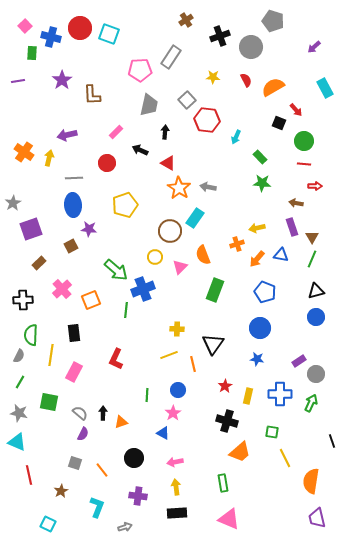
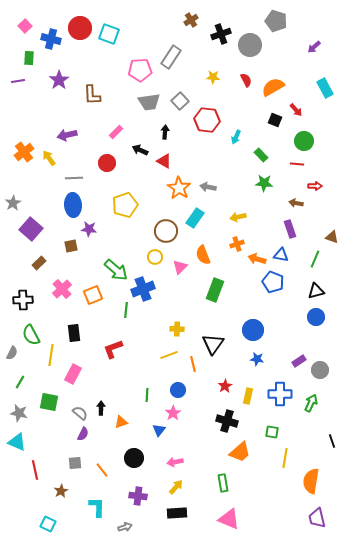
brown cross at (186, 20): moved 5 px right
gray pentagon at (273, 21): moved 3 px right
black cross at (220, 36): moved 1 px right, 2 px up
blue cross at (51, 37): moved 2 px down
gray circle at (251, 47): moved 1 px left, 2 px up
green rectangle at (32, 53): moved 3 px left, 5 px down
purple star at (62, 80): moved 3 px left
gray square at (187, 100): moved 7 px left, 1 px down
gray trapezoid at (149, 105): moved 3 px up; rotated 70 degrees clockwise
black square at (279, 123): moved 4 px left, 3 px up
orange cross at (24, 152): rotated 18 degrees clockwise
green rectangle at (260, 157): moved 1 px right, 2 px up
yellow arrow at (49, 158): rotated 49 degrees counterclockwise
red triangle at (168, 163): moved 4 px left, 2 px up
red line at (304, 164): moved 7 px left
green star at (262, 183): moved 2 px right
purple rectangle at (292, 227): moved 2 px left, 2 px down
yellow arrow at (257, 228): moved 19 px left, 11 px up
purple square at (31, 229): rotated 30 degrees counterclockwise
brown circle at (170, 231): moved 4 px left
brown triangle at (312, 237): moved 20 px right; rotated 40 degrees counterclockwise
brown square at (71, 246): rotated 16 degrees clockwise
orange arrow at (257, 259): rotated 66 degrees clockwise
green line at (312, 259): moved 3 px right
blue pentagon at (265, 292): moved 8 px right, 10 px up
orange square at (91, 300): moved 2 px right, 5 px up
blue circle at (260, 328): moved 7 px left, 2 px down
green semicircle at (31, 335): rotated 30 degrees counterclockwise
gray semicircle at (19, 356): moved 7 px left, 3 px up
red L-shape at (116, 359): moved 3 px left, 10 px up; rotated 45 degrees clockwise
pink rectangle at (74, 372): moved 1 px left, 2 px down
gray circle at (316, 374): moved 4 px right, 4 px up
black arrow at (103, 413): moved 2 px left, 5 px up
blue triangle at (163, 433): moved 4 px left, 3 px up; rotated 40 degrees clockwise
yellow line at (285, 458): rotated 36 degrees clockwise
gray square at (75, 463): rotated 24 degrees counterclockwise
red line at (29, 475): moved 6 px right, 5 px up
yellow arrow at (176, 487): rotated 49 degrees clockwise
cyan L-shape at (97, 507): rotated 20 degrees counterclockwise
